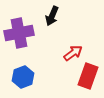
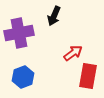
black arrow: moved 2 px right
red rectangle: rotated 10 degrees counterclockwise
